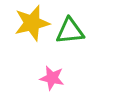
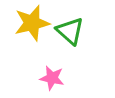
green triangle: rotated 48 degrees clockwise
